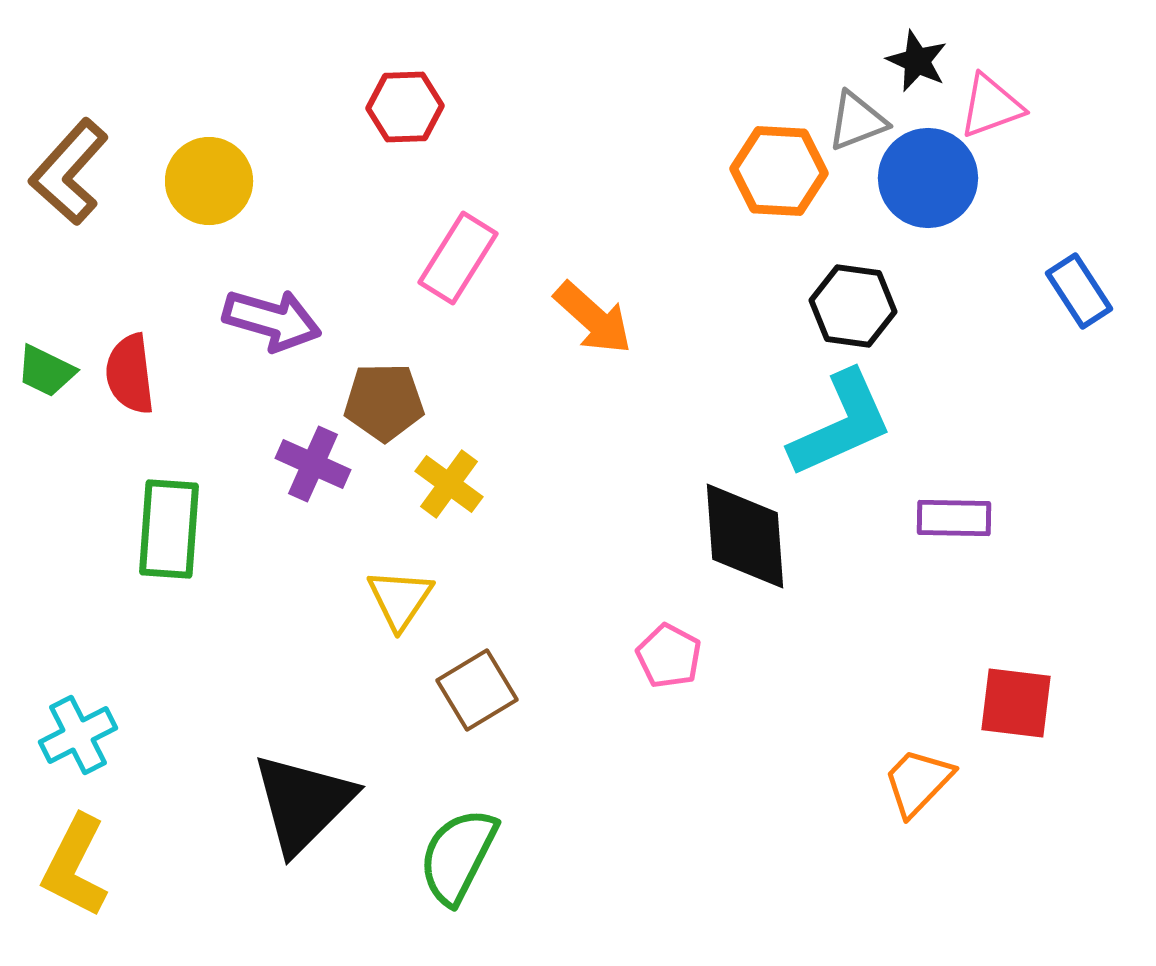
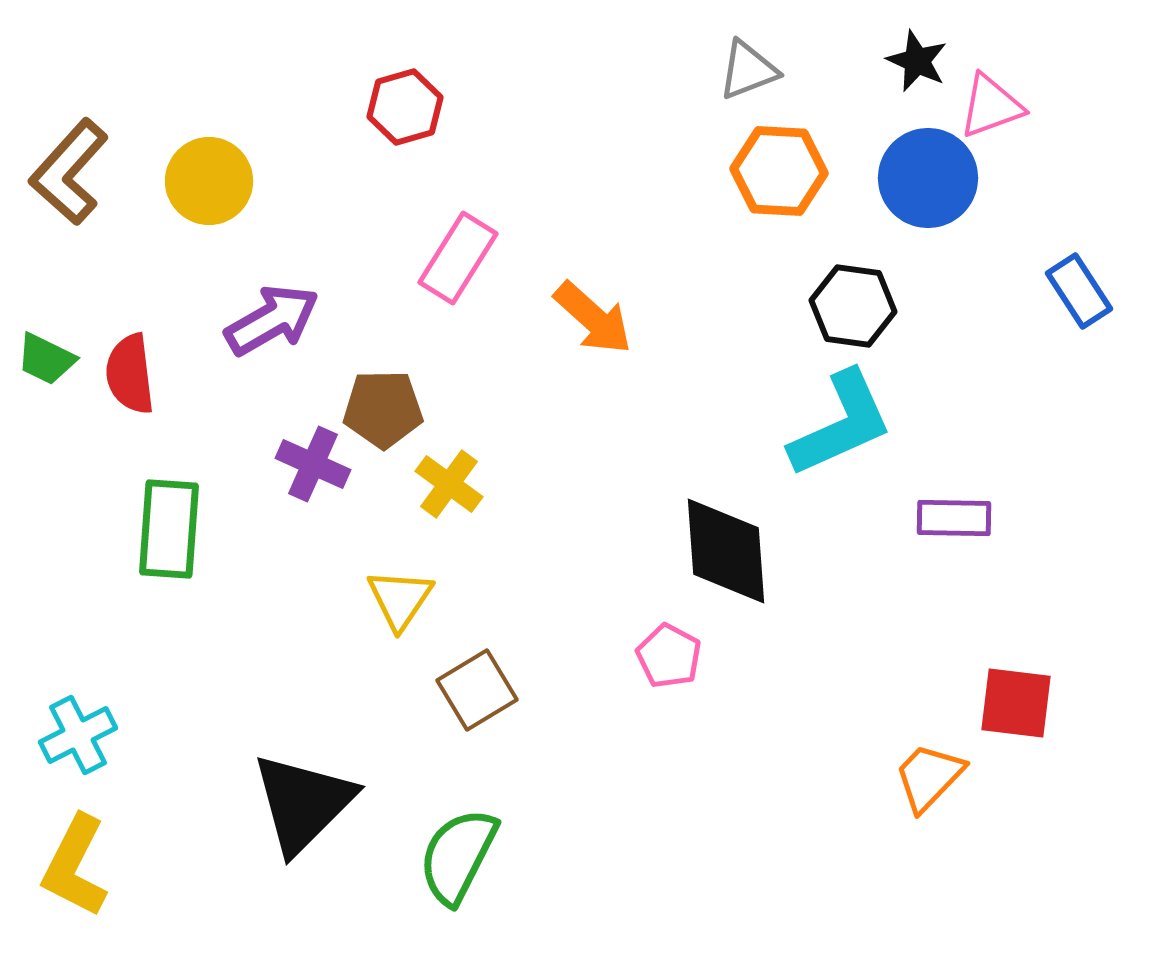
red hexagon: rotated 14 degrees counterclockwise
gray triangle: moved 109 px left, 51 px up
purple arrow: rotated 46 degrees counterclockwise
green trapezoid: moved 12 px up
brown pentagon: moved 1 px left, 7 px down
black diamond: moved 19 px left, 15 px down
orange trapezoid: moved 11 px right, 5 px up
